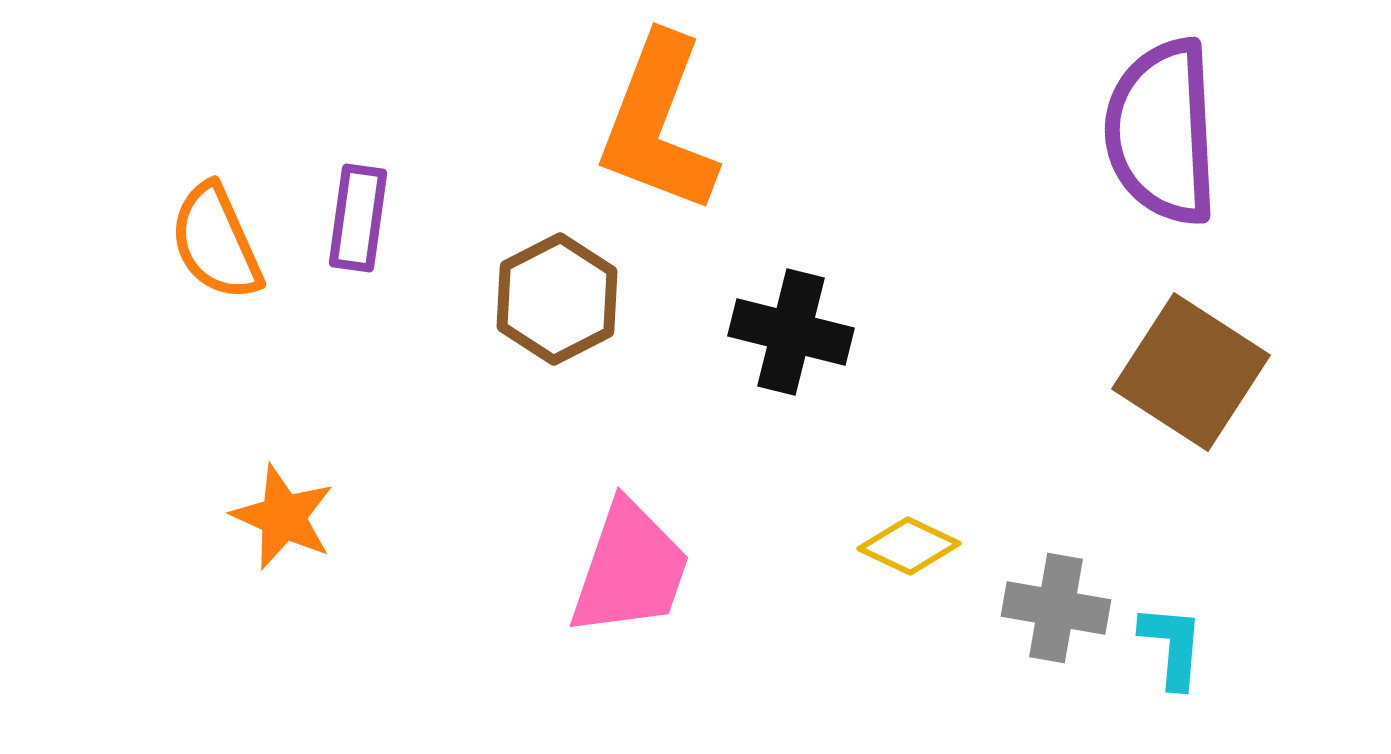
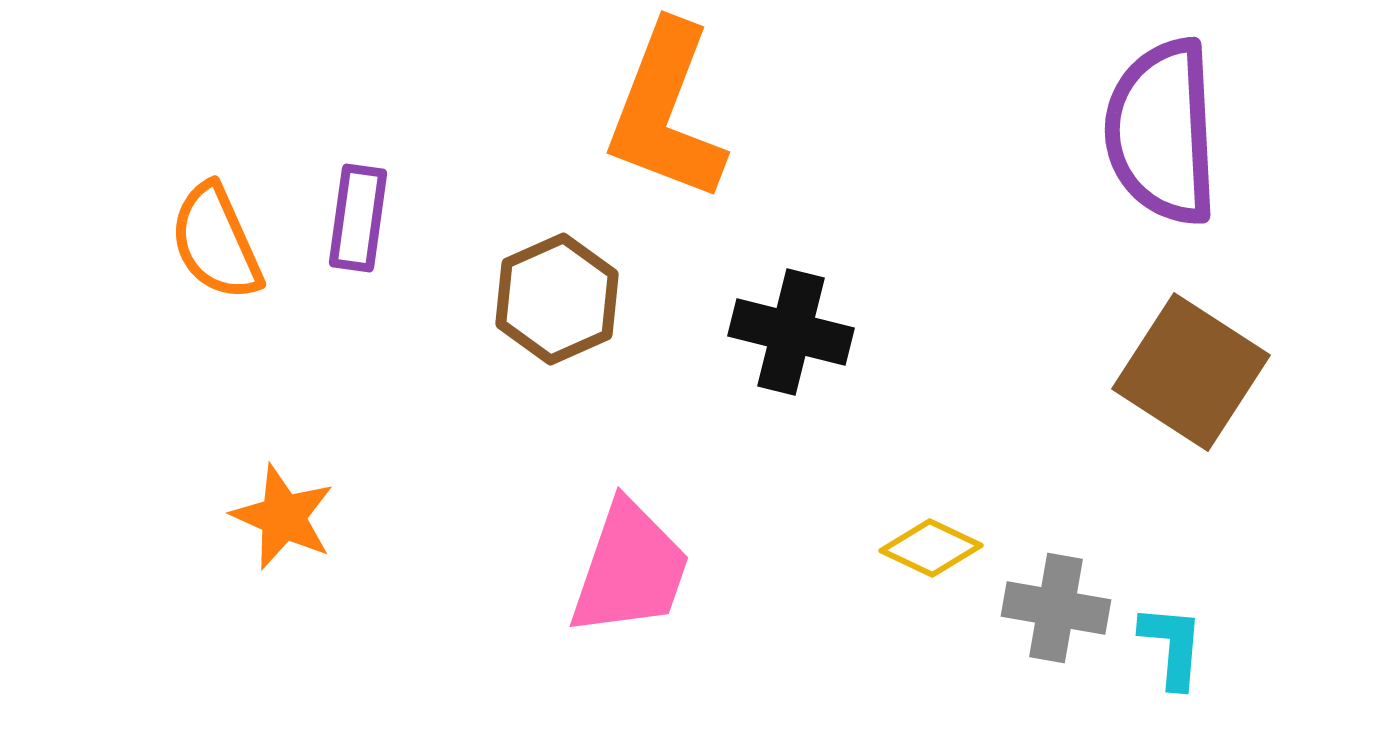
orange L-shape: moved 8 px right, 12 px up
brown hexagon: rotated 3 degrees clockwise
yellow diamond: moved 22 px right, 2 px down
